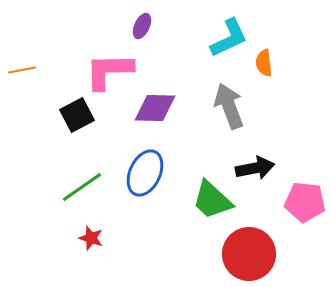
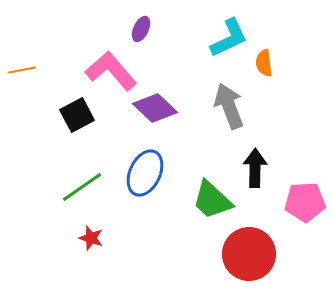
purple ellipse: moved 1 px left, 3 px down
pink L-shape: moved 2 px right; rotated 50 degrees clockwise
purple diamond: rotated 42 degrees clockwise
black arrow: rotated 78 degrees counterclockwise
pink pentagon: rotated 9 degrees counterclockwise
